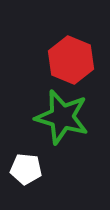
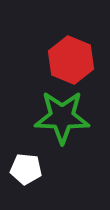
green star: rotated 14 degrees counterclockwise
